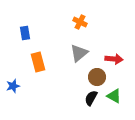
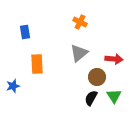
blue rectangle: moved 1 px up
orange rectangle: moved 1 px left, 2 px down; rotated 12 degrees clockwise
green triangle: rotated 28 degrees clockwise
